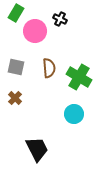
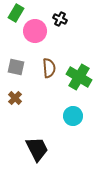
cyan circle: moved 1 px left, 2 px down
